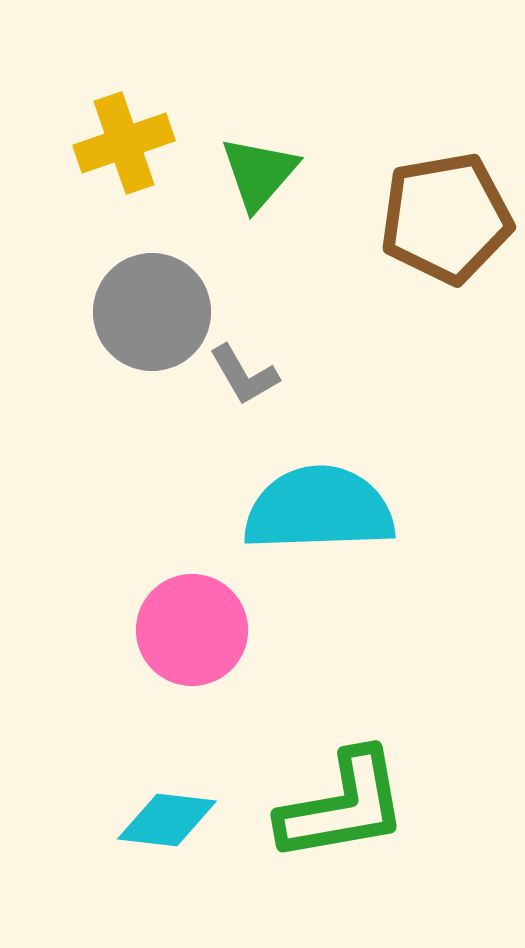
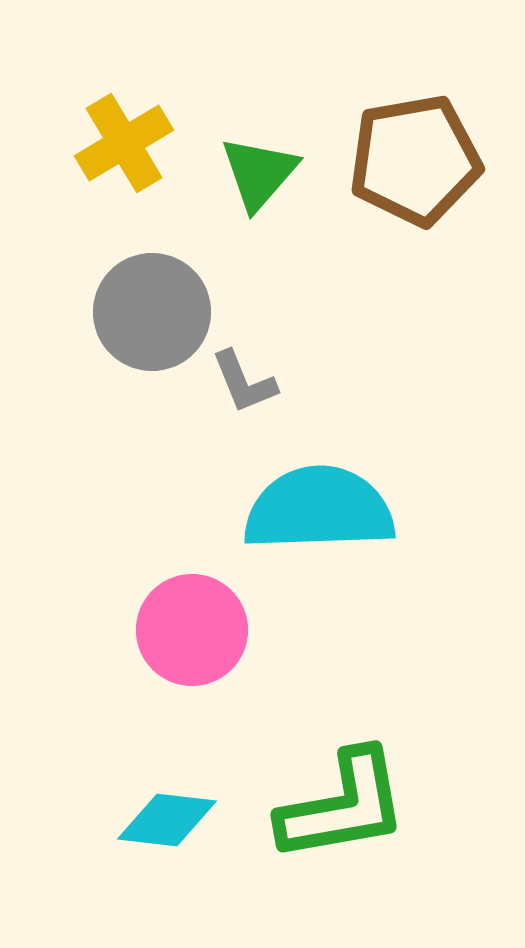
yellow cross: rotated 12 degrees counterclockwise
brown pentagon: moved 31 px left, 58 px up
gray L-shape: moved 7 px down; rotated 8 degrees clockwise
